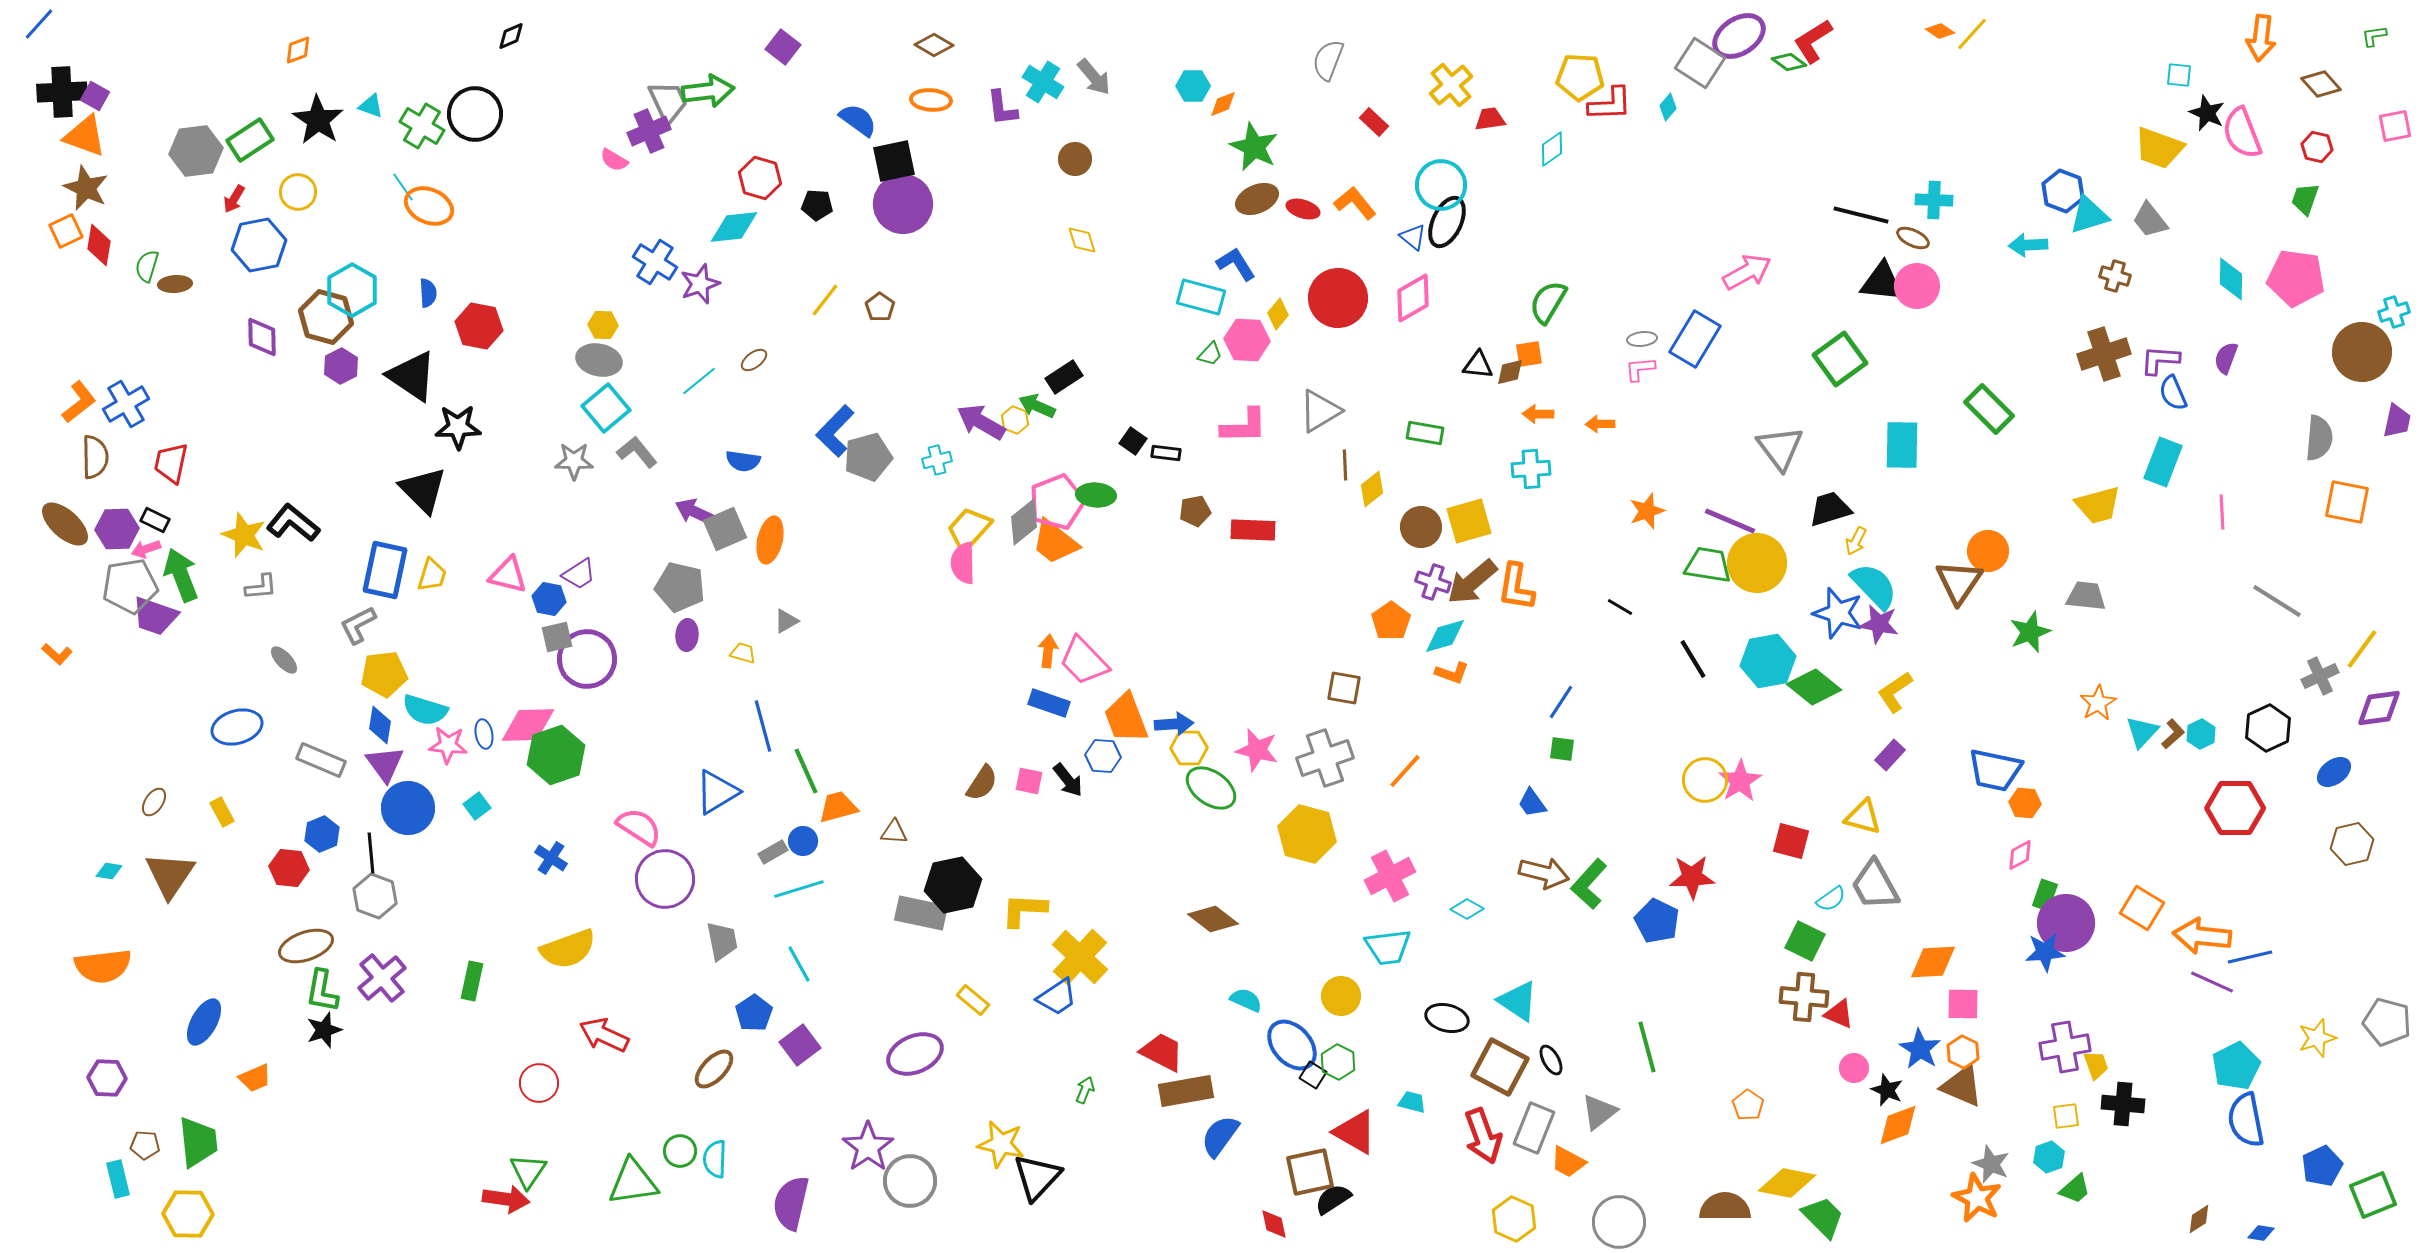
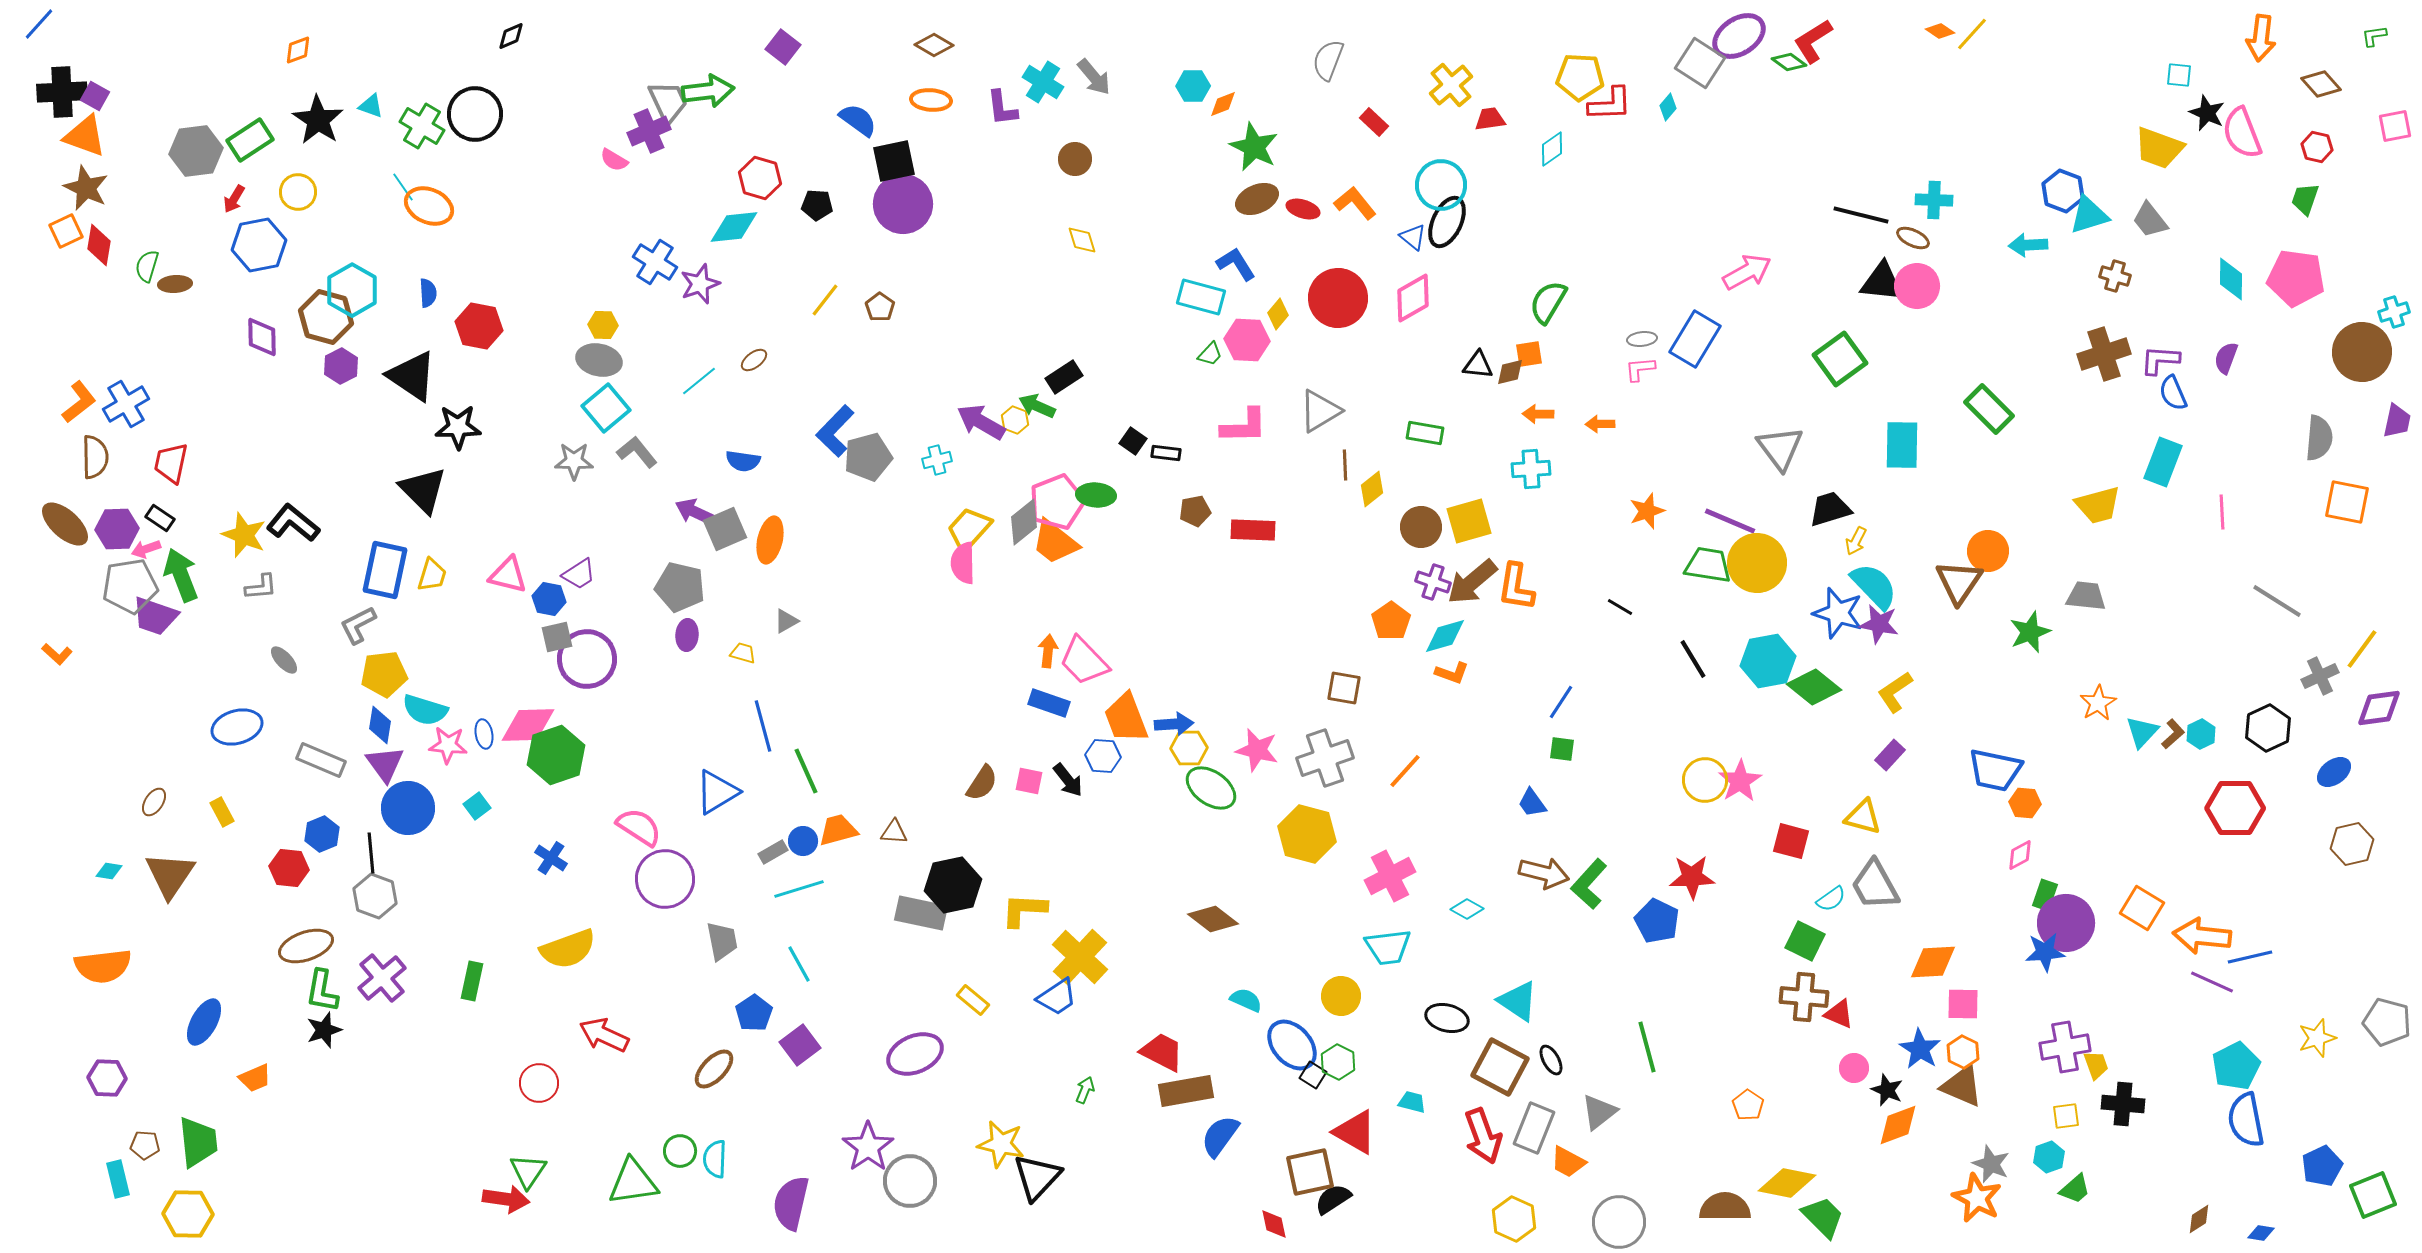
black rectangle at (155, 520): moved 5 px right, 2 px up; rotated 8 degrees clockwise
orange trapezoid at (838, 807): moved 23 px down
